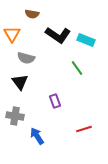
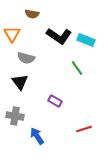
black L-shape: moved 1 px right, 1 px down
purple rectangle: rotated 40 degrees counterclockwise
